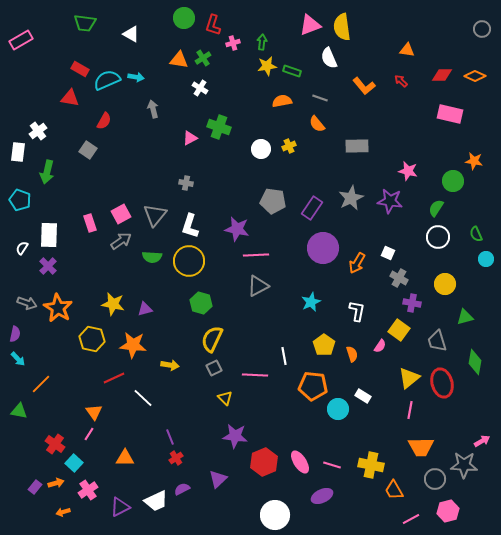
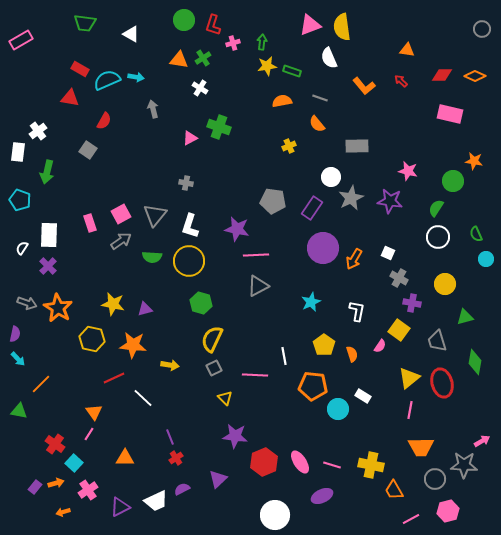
green circle at (184, 18): moved 2 px down
white circle at (261, 149): moved 70 px right, 28 px down
orange arrow at (357, 263): moved 3 px left, 4 px up
